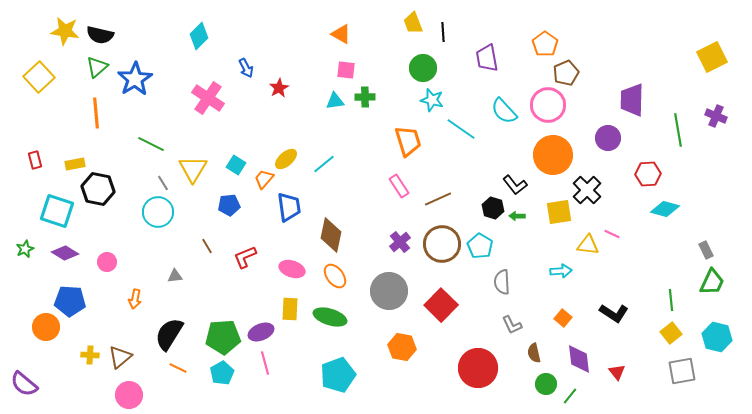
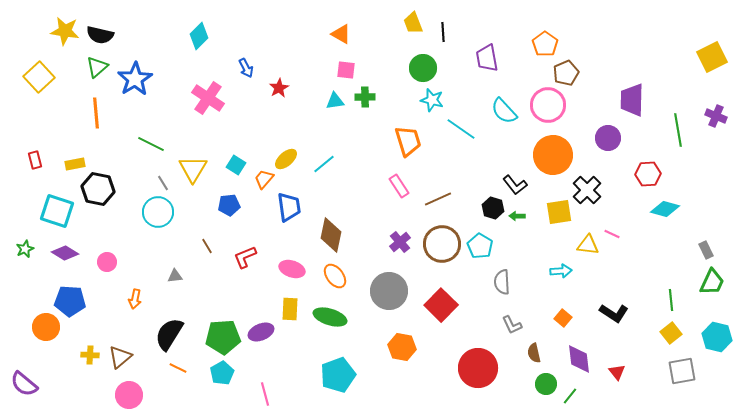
pink line at (265, 363): moved 31 px down
